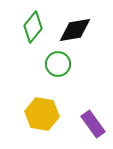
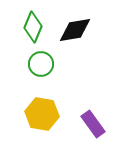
green diamond: rotated 16 degrees counterclockwise
green circle: moved 17 px left
